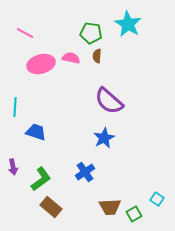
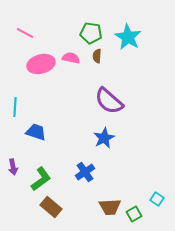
cyan star: moved 13 px down
